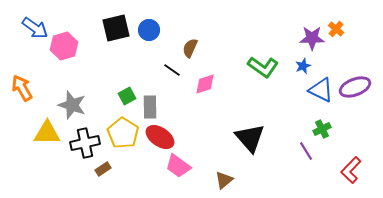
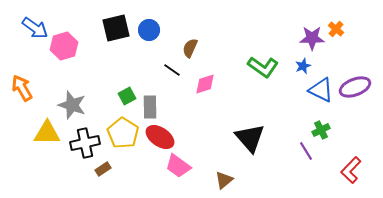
green cross: moved 1 px left, 1 px down
